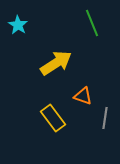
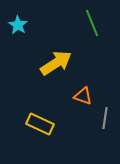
yellow rectangle: moved 13 px left, 6 px down; rotated 28 degrees counterclockwise
